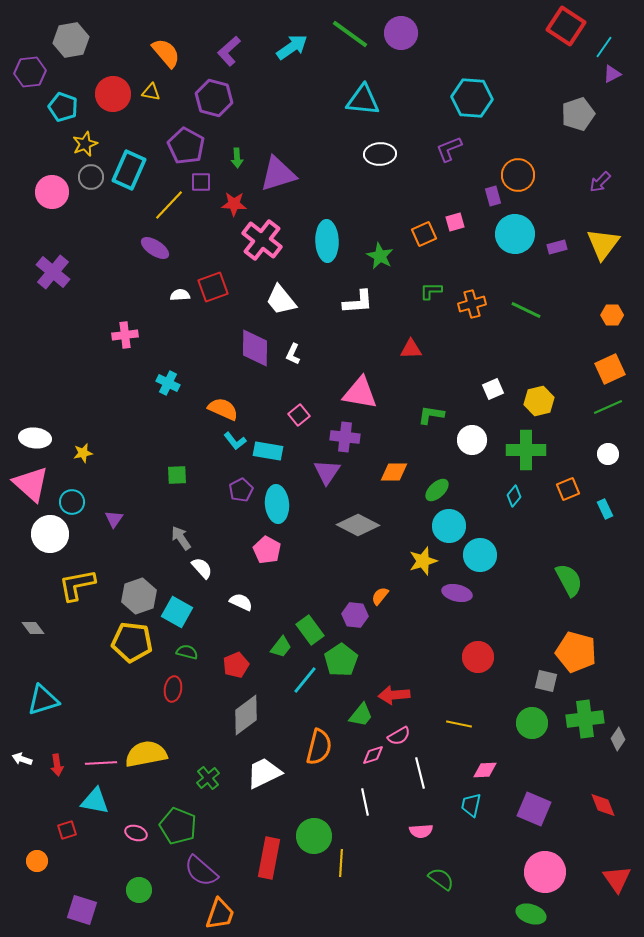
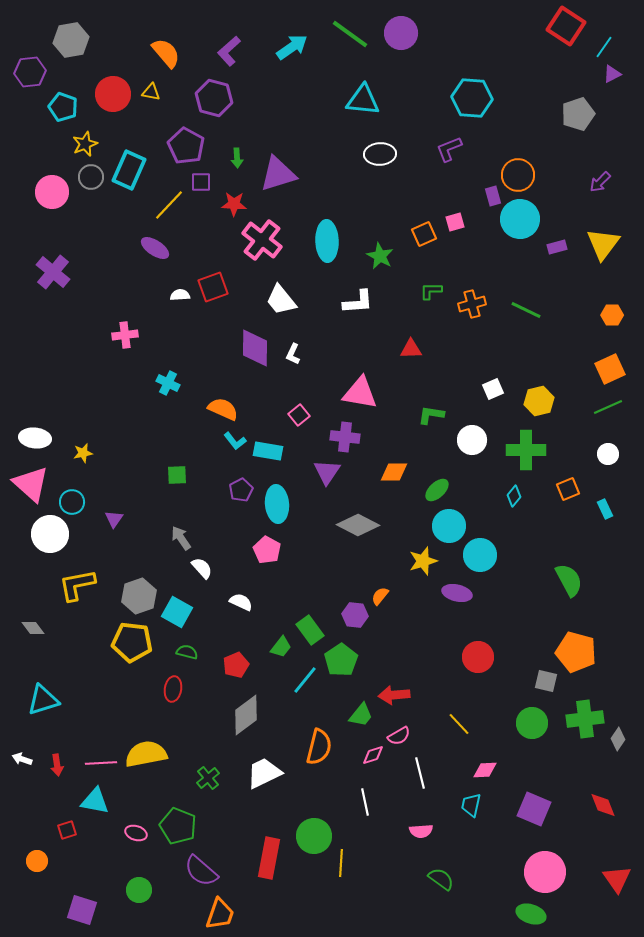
cyan circle at (515, 234): moved 5 px right, 15 px up
yellow line at (459, 724): rotated 35 degrees clockwise
